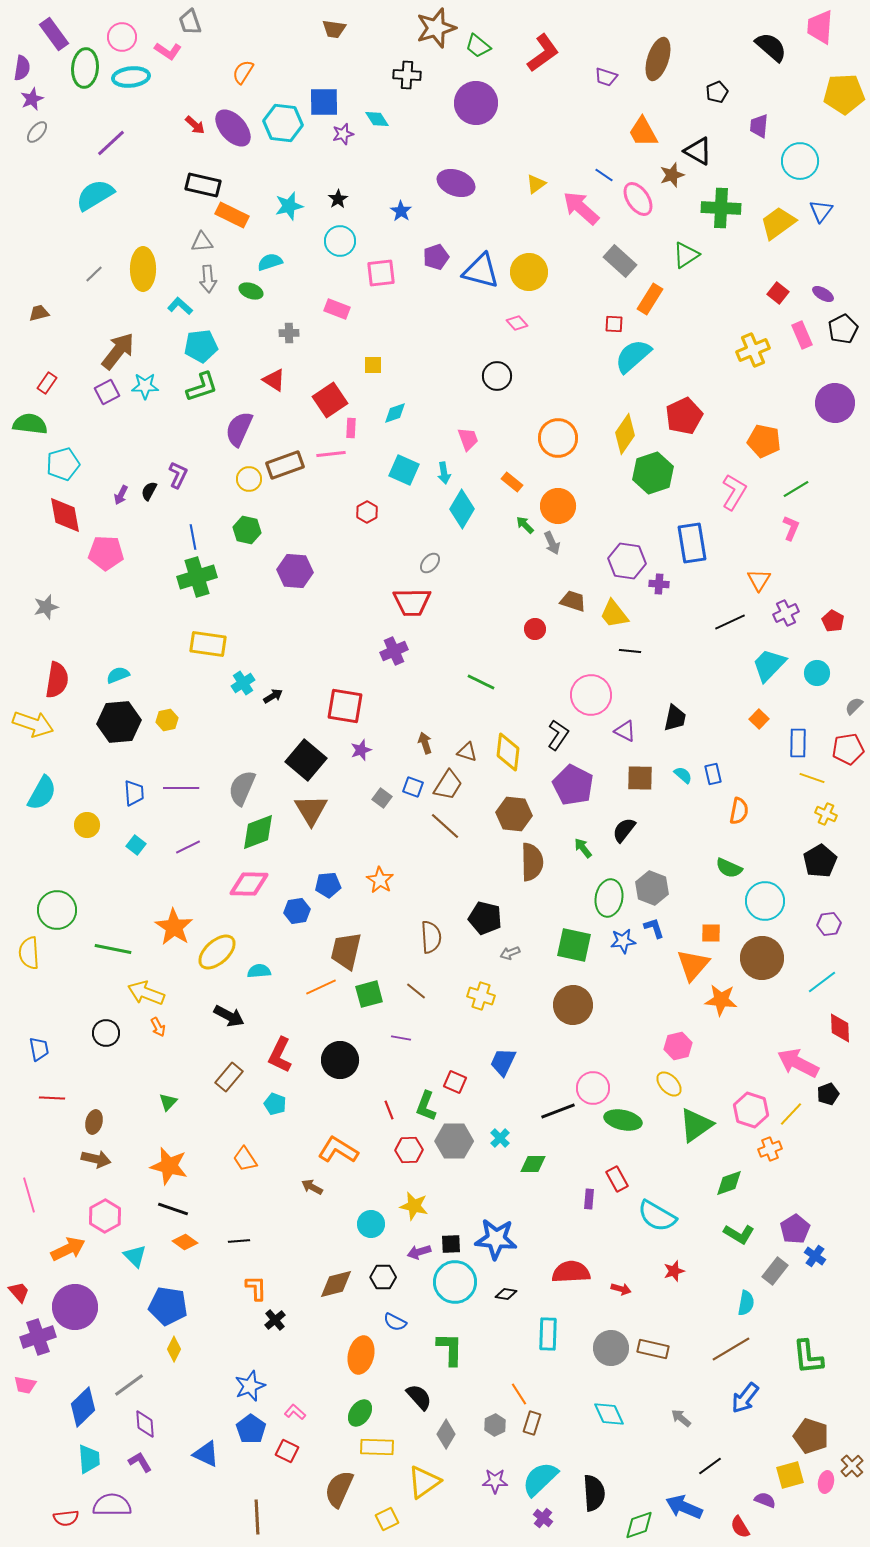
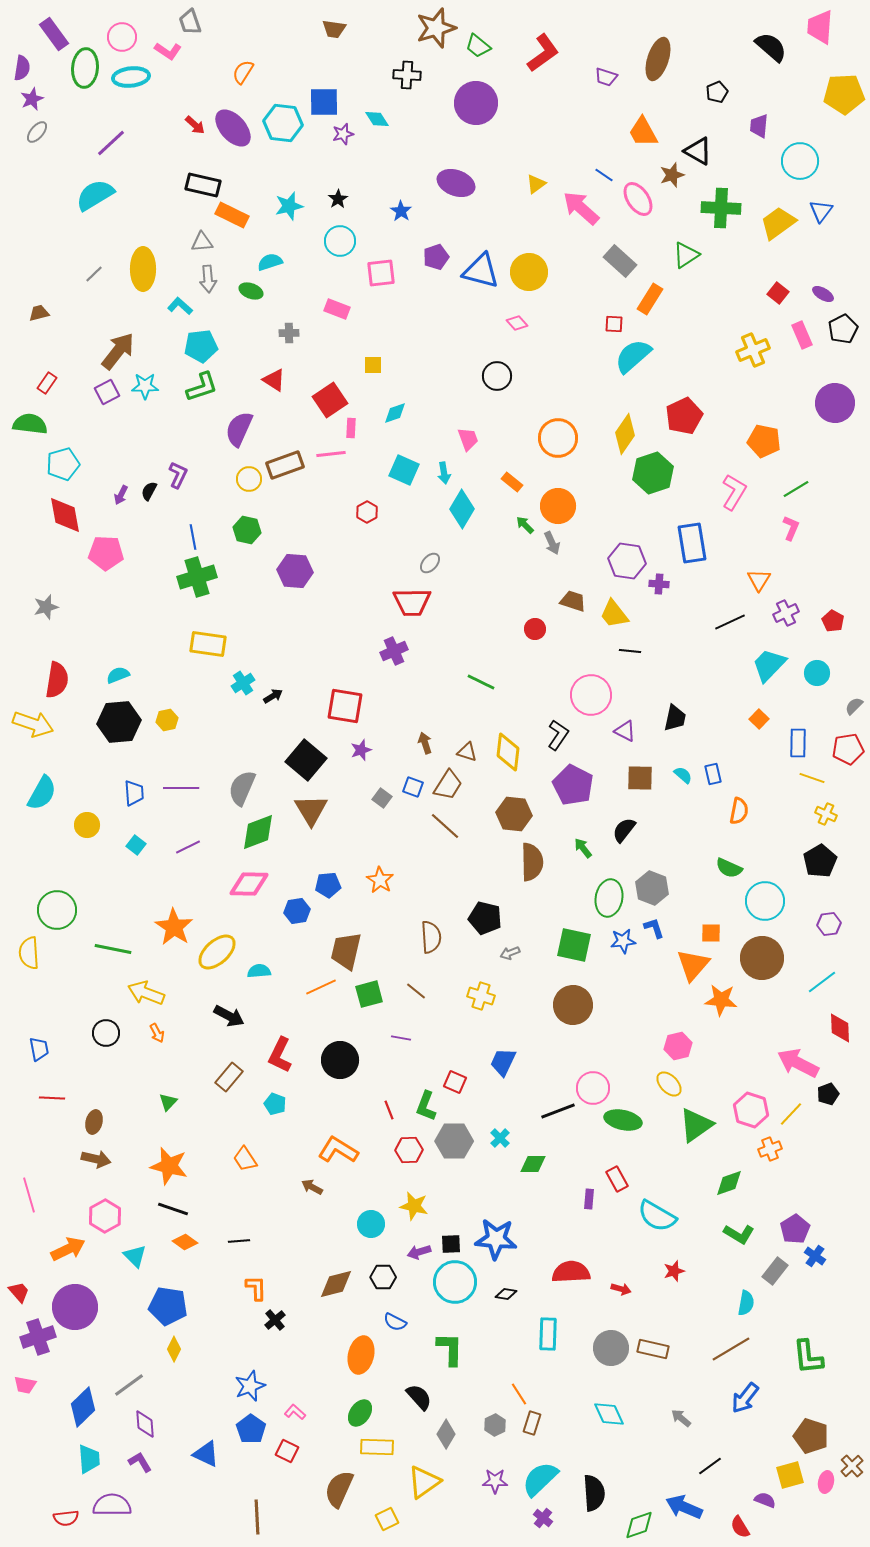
orange arrow at (158, 1027): moved 1 px left, 6 px down
